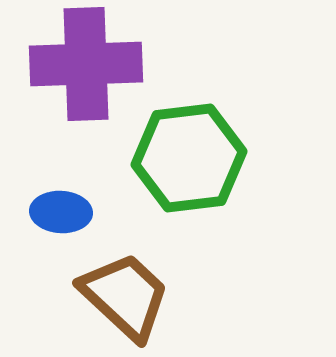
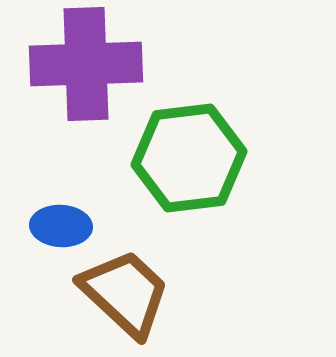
blue ellipse: moved 14 px down
brown trapezoid: moved 3 px up
